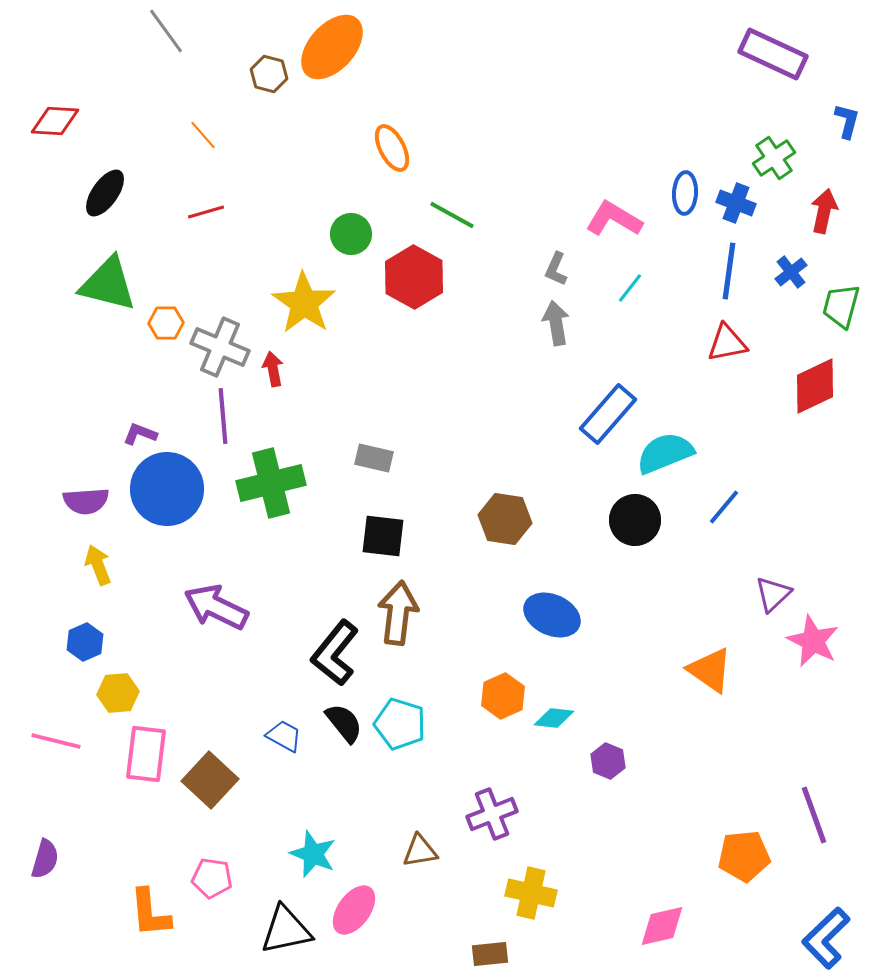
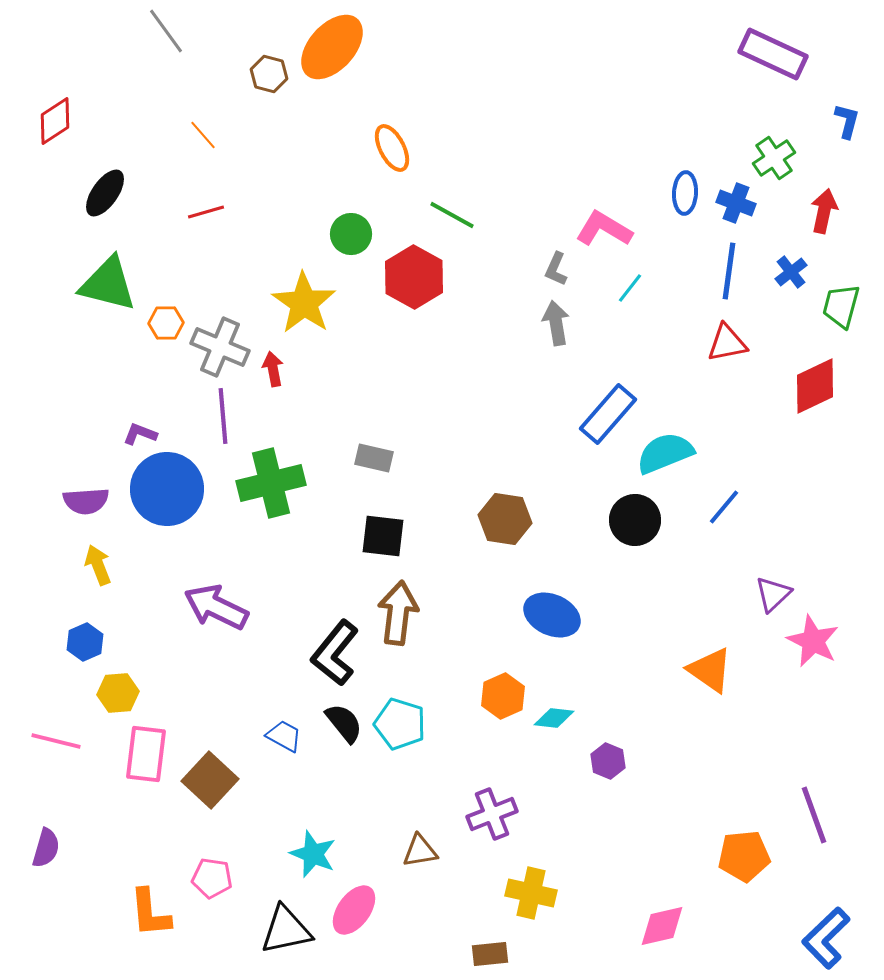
red diamond at (55, 121): rotated 36 degrees counterclockwise
pink L-shape at (614, 219): moved 10 px left, 10 px down
purple semicircle at (45, 859): moved 1 px right, 11 px up
